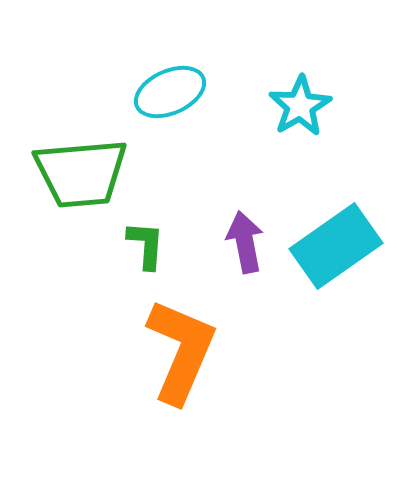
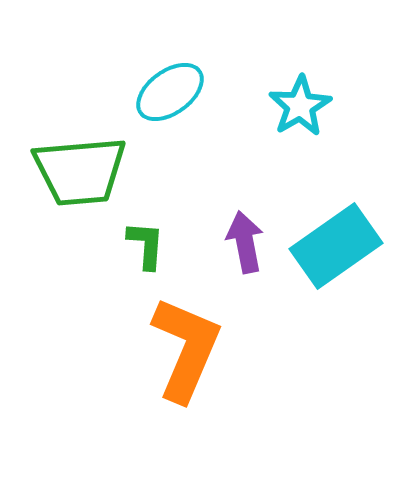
cyan ellipse: rotated 12 degrees counterclockwise
green trapezoid: moved 1 px left, 2 px up
orange L-shape: moved 5 px right, 2 px up
